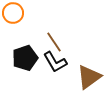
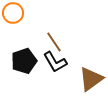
black pentagon: moved 1 px left, 3 px down
brown triangle: moved 2 px right, 2 px down
